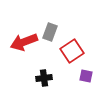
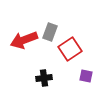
red arrow: moved 2 px up
red square: moved 2 px left, 2 px up
